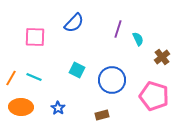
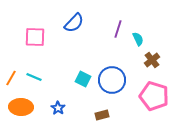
brown cross: moved 10 px left, 3 px down
cyan square: moved 6 px right, 9 px down
